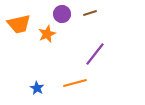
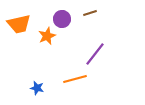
purple circle: moved 5 px down
orange star: moved 2 px down
orange line: moved 4 px up
blue star: rotated 16 degrees counterclockwise
